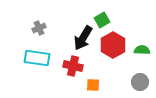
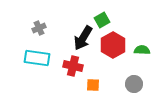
gray circle: moved 6 px left, 2 px down
